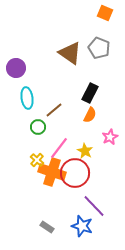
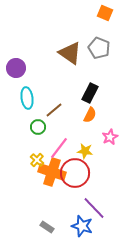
yellow star: rotated 21 degrees counterclockwise
purple line: moved 2 px down
